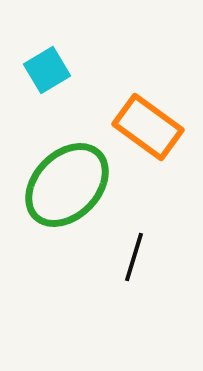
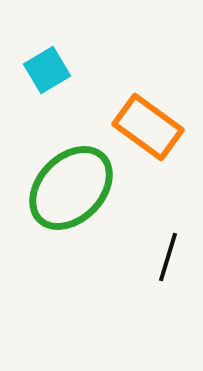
green ellipse: moved 4 px right, 3 px down
black line: moved 34 px right
